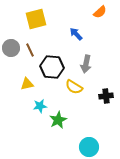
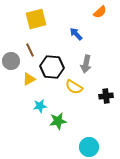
gray circle: moved 13 px down
yellow triangle: moved 2 px right, 5 px up; rotated 16 degrees counterclockwise
green star: moved 1 px down; rotated 18 degrees clockwise
